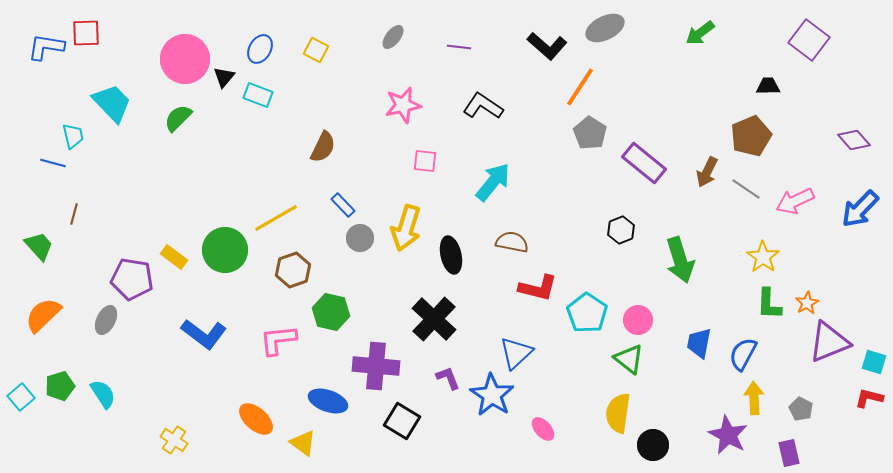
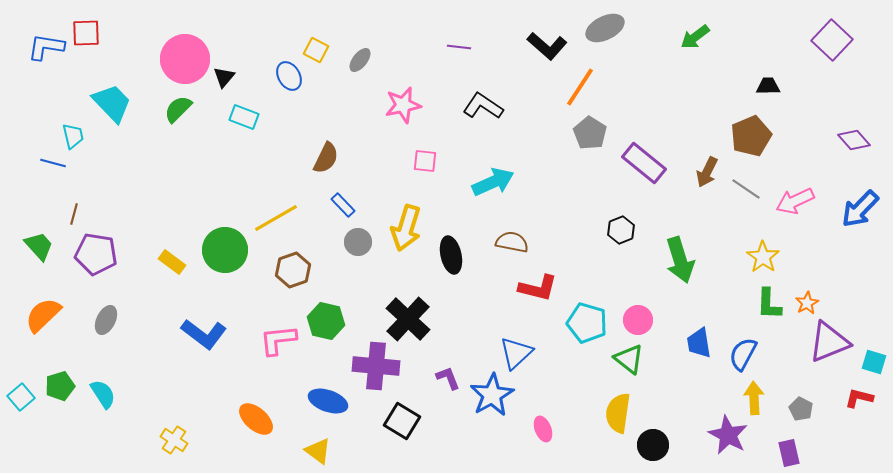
green arrow at (700, 33): moved 5 px left, 4 px down
gray ellipse at (393, 37): moved 33 px left, 23 px down
purple square at (809, 40): moved 23 px right; rotated 6 degrees clockwise
blue ellipse at (260, 49): moved 29 px right, 27 px down; rotated 60 degrees counterclockwise
cyan rectangle at (258, 95): moved 14 px left, 22 px down
green semicircle at (178, 118): moved 9 px up
brown semicircle at (323, 147): moved 3 px right, 11 px down
cyan arrow at (493, 182): rotated 27 degrees clockwise
gray circle at (360, 238): moved 2 px left, 4 px down
yellow rectangle at (174, 257): moved 2 px left, 5 px down
purple pentagon at (132, 279): moved 36 px left, 25 px up
green hexagon at (331, 312): moved 5 px left, 9 px down
cyan pentagon at (587, 313): moved 10 px down; rotated 18 degrees counterclockwise
black cross at (434, 319): moved 26 px left
blue trapezoid at (699, 343): rotated 20 degrees counterclockwise
blue star at (492, 395): rotated 9 degrees clockwise
red L-shape at (869, 398): moved 10 px left
pink ellipse at (543, 429): rotated 20 degrees clockwise
yellow triangle at (303, 443): moved 15 px right, 8 px down
